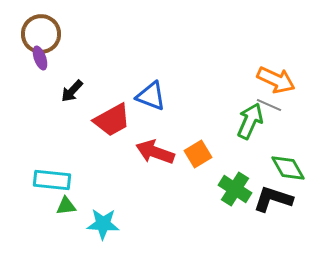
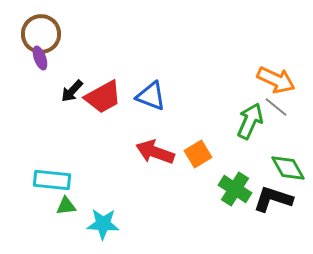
gray line: moved 7 px right, 2 px down; rotated 15 degrees clockwise
red trapezoid: moved 9 px left, 23 px up
